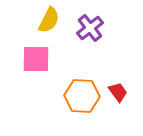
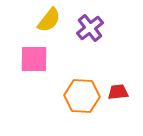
yellow semicircle: rotated 12 degrees clockwise
pink square: moved 2 px left
red trapezoid: rotated 60 degrees counterclockwise
